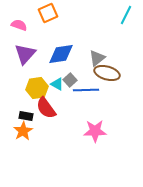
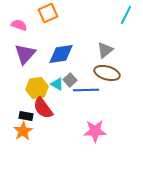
gray triangle: moved 8 px right, 8 px up
red semicircle: moved 3 px left
